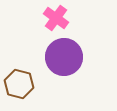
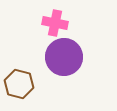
pink cross: moved 1 px left, 5 px down; rotated 25 degrees counterclockwise
